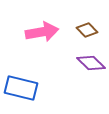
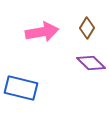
brown diamond: moved 2 px up; rotated 75 degrees clockwise
